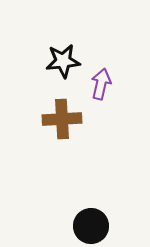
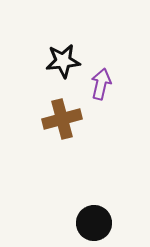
brown cross: rotated 12 degrees counterclockwise
black circle: moved 3 px right, 3 px up
